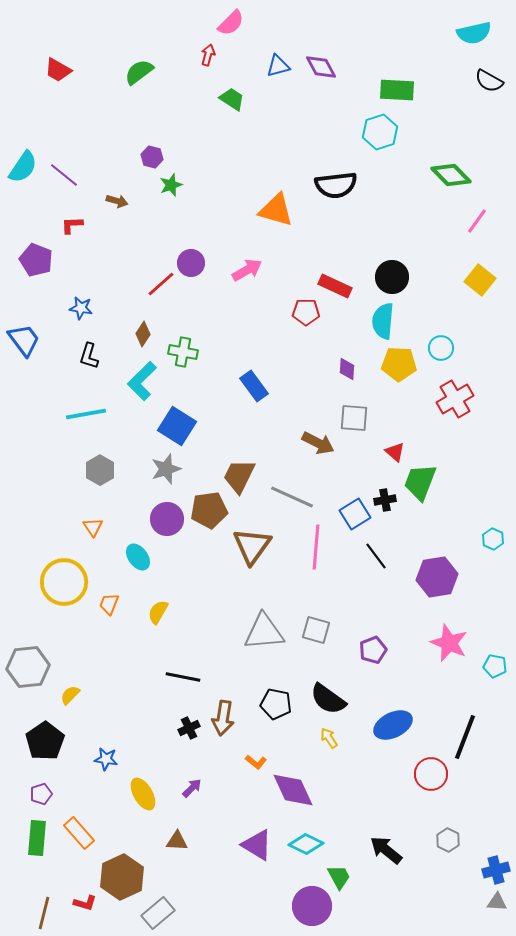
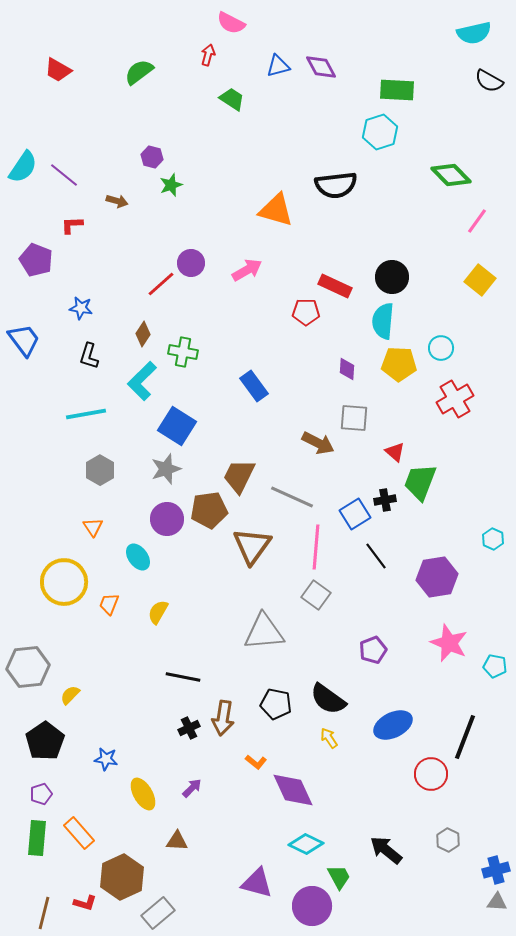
pink semicircle at (231, 23): rotated 72 degrees clockwise
gray square at (316, 630): moved 35 px up; rotated 20 degrees clockwise
purple triangle at (257, 845): moved 38 px down; rotated 16 degrees counterclockwise
